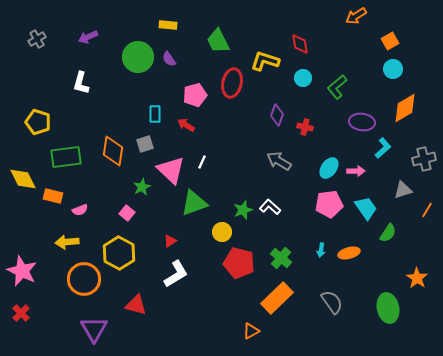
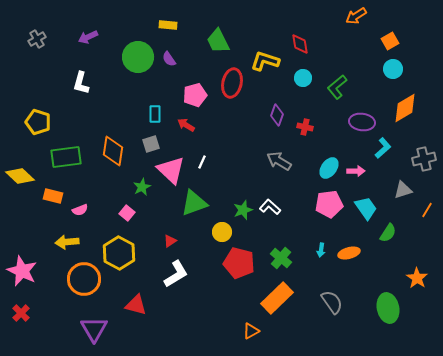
gray square at (145, 144): moved 6 px right
yellow diamond at (23, 179): moved 3 px left, 3 px up; rotated 20 degrees counterclockwise
